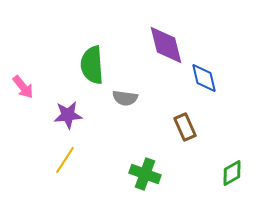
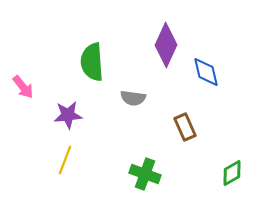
purple diamond: rotated 39 degrees clockwise
green semicircle: moved 3 px up
blue diamond: moved 2 px right, 6 px up
gray semicircle: moved 8 px right
yellow line: rotated 12 degrees counterclockwise
